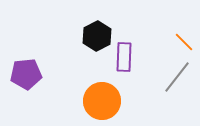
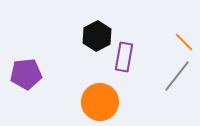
purple rectangle: rotated 8 degrees clockwise
gray line: moved 1 px up
orange circle: moved 2 px left, 1 px down
